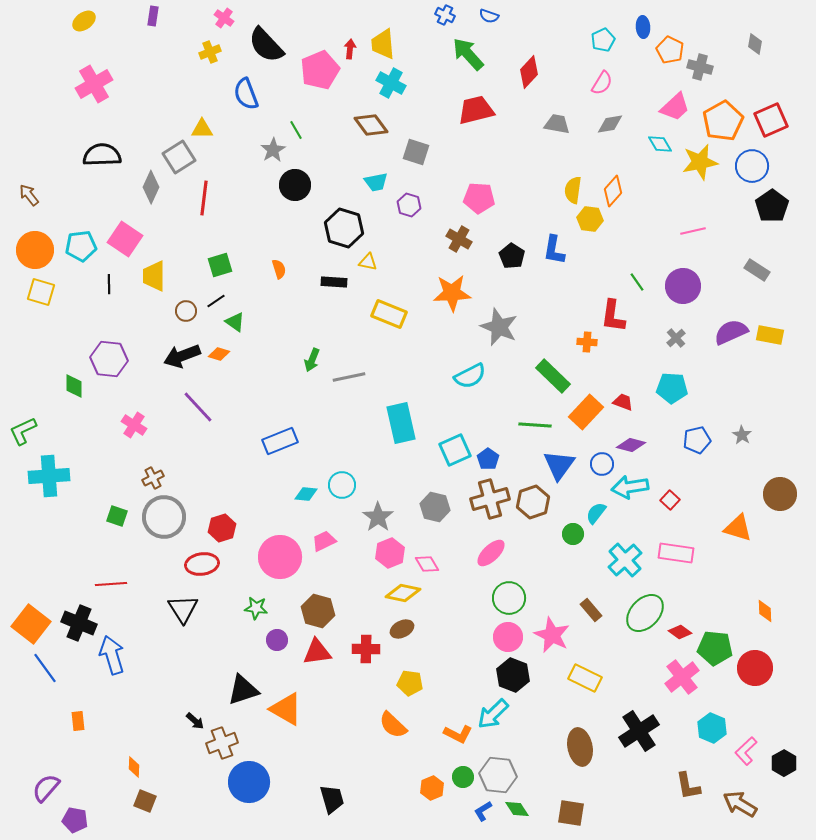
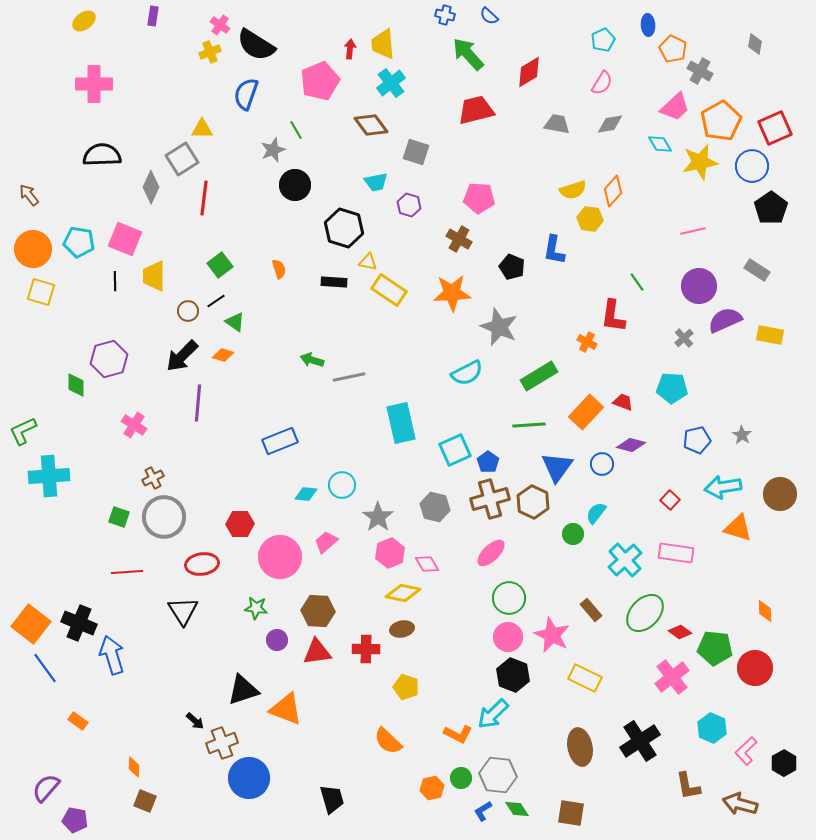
blue cross at (445, 15): rotated 12 degrees counterclockwise
blue semicircle at (489, 16): rotated 24 degrees clockwise
pink cross at (224, 18): moved 4 px left, 7 px down
blue ellipse at (643, 27): moved 5 px right, 2 px up
black semicircle at (266, 45): moved 10 px left; rotated 15 degrees counterclockwise
orange pentagon at (670, 50): moved 3 px right, 1 px up
gray cross at (700, 67): moved 4 px down; rotated 15 degrees clockwise
pink pentagon at (320, 70): moved 11 px down
red diamond at (529, 72): rotated 16 degrees clockwise
cyan cross at (391, 83): rotated 24 degrees clockwise
pink cross at (94, 84): rotated 30 degrees clockwise
blue semicircle at (246, 94): rotated 40 degrees clockwise
red square at (771, 120): moved 4 px right, 8 px down
orange pentagon at (723, 121): moved 2 px left
gray star at (273, 150): rotated 10 degrees clockwise
gray square at (179, 157): moved 3 px right, 2 px down
yellow semicircle at (573, 190): rotated 116 degrees counterclockwise
black pentagon at (772, 206): moved 1 px left, 2 px down
pink square at (125, 239): rotated 12 degrees counterclockwise
cyan pentagon at (81, 246): moved 2 px left, 4 px up; rotated 16 degrees clockwise
orange circle at (35, 250): moved 2 px left, 1 px up
black pentagon at (512, 256): moved 11 px down; rotated 10 degrees counterclockwise
green square at (220, 265): rotated 20 degrees counterclockwise
black line at (109, 284): moved 6 px right, 3 px up
purple circle at (683, 286): moved 16 px right
brown circle at (186, 311): moved 2 px right
yellow rectangle at (389, 314): moved 24 px up; rotated 12 degrees clockwise
purple semicircle at (731, 332): moved 6 px left, 12 px up
gray cross at (676, 338): moved 8 px right
orange cross at (587, 342): rotated 24 degrees clockwise
orange diamond at (219, 354): moved 4 px right, 1 px down
black arrow at (182, 356): rotated 24 degrees counterclockwise
purple hexagon at (109, 359): rotated 21 degrees counterclockwise
green arrow at (312, 360): rotated 85 degrees clockwise
cyan semicircle at (470, 376): moved 3 px left, 3 px up
green rectangle at (553, 376): moved 14 px left; rotated 75 degrees counterclockwise
green diamond at (74, 386): moved 2 px right, 1 px up
purple line at (198, 407): moved 4 px up; rotated 48 degrees clockwise
green line at (535, 425): moved 6 px left; rotated 8 degrees counterclockwise
blue pentagon at (488, 459): moved 3 px down
blue triangle at (559, 465): moved 2 px left, 2 px down
cyan arrow at (630, 487): moved 93 px right
brown hexagon at (533, 502): rotated 16 degrees counterclockwise
green square at (117, 516): moved 2 px right, 1 px down
red hexagon at (222, 528): moved 18 px right, 4 px up; rotated 16 degrees clockwise
pink trapezoid at (324, 541): moved 2 px right, 1 px down; rotated 15 degrees counterclockwise
red line at (111, 584): moved 16 px right, 12 px up
black triangle at (183, 609): moved 2 px down
brown hexagon at (318, 611): rotated 12 degrees counterclockwise
brown ellipse at (402, 629): rotated 15 degrees clockwise
pink cross at (682, 677): moved 10 px left
yellow pentagon at (410, 683): moved 4 px left, 4 px down; rotated 10 degrees clockwise
orange triangle at (286, 709): rotated 9 degrees counterclockwise
orange rectangle at (78, 721): rotated 48 degrees counterclockwise
orange semicircle at (393, 725): moved 5 px left, 16 px down
black cross at (639, 731): moved 1 px right, 10 px down
green circle at (463, 777): moved 2 px left, 1 px down
blue circle at (249, 782): moved 4 px up
orange hexagon at (432, 788): rotated 10 degrees clockwise
brown arrow at (740, 804): rotated 16 degrees counterclockwise
